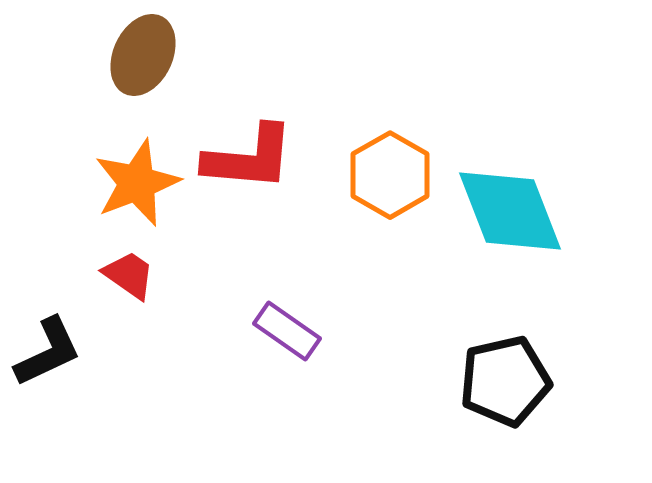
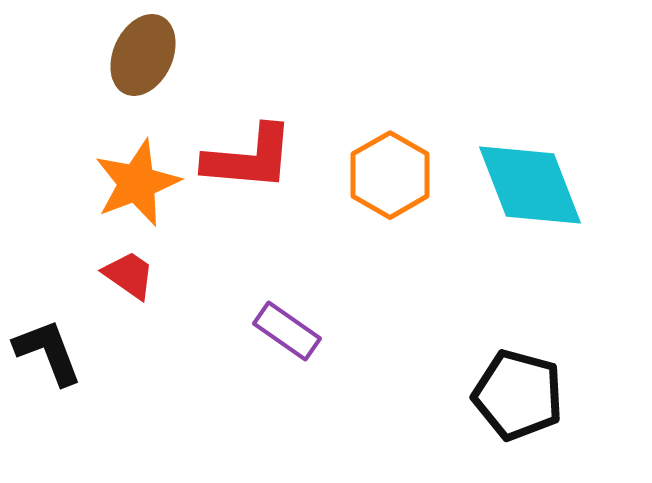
cyan diamond: moved 20 px right, 26 px up
black L-shape: rotated 86 degrees counterclockwise
black pentagon: moved 13 px right, 14 px down; rotated 28 degrees clockwise
